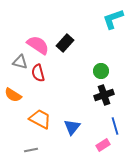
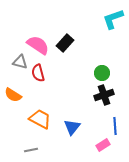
green circle: moved 1 px right, 2 px down
blue line: rotated 12 degrees clockwise
